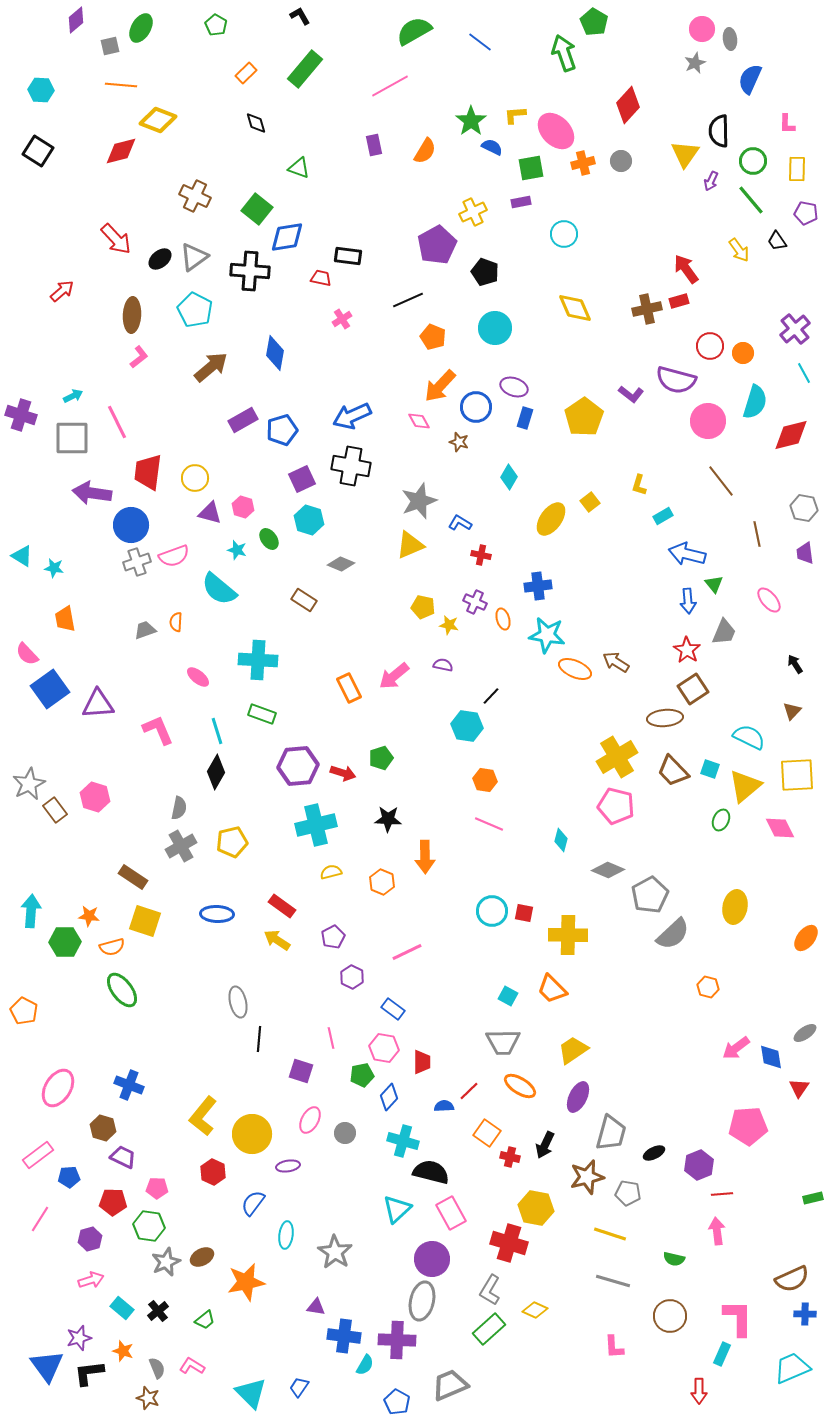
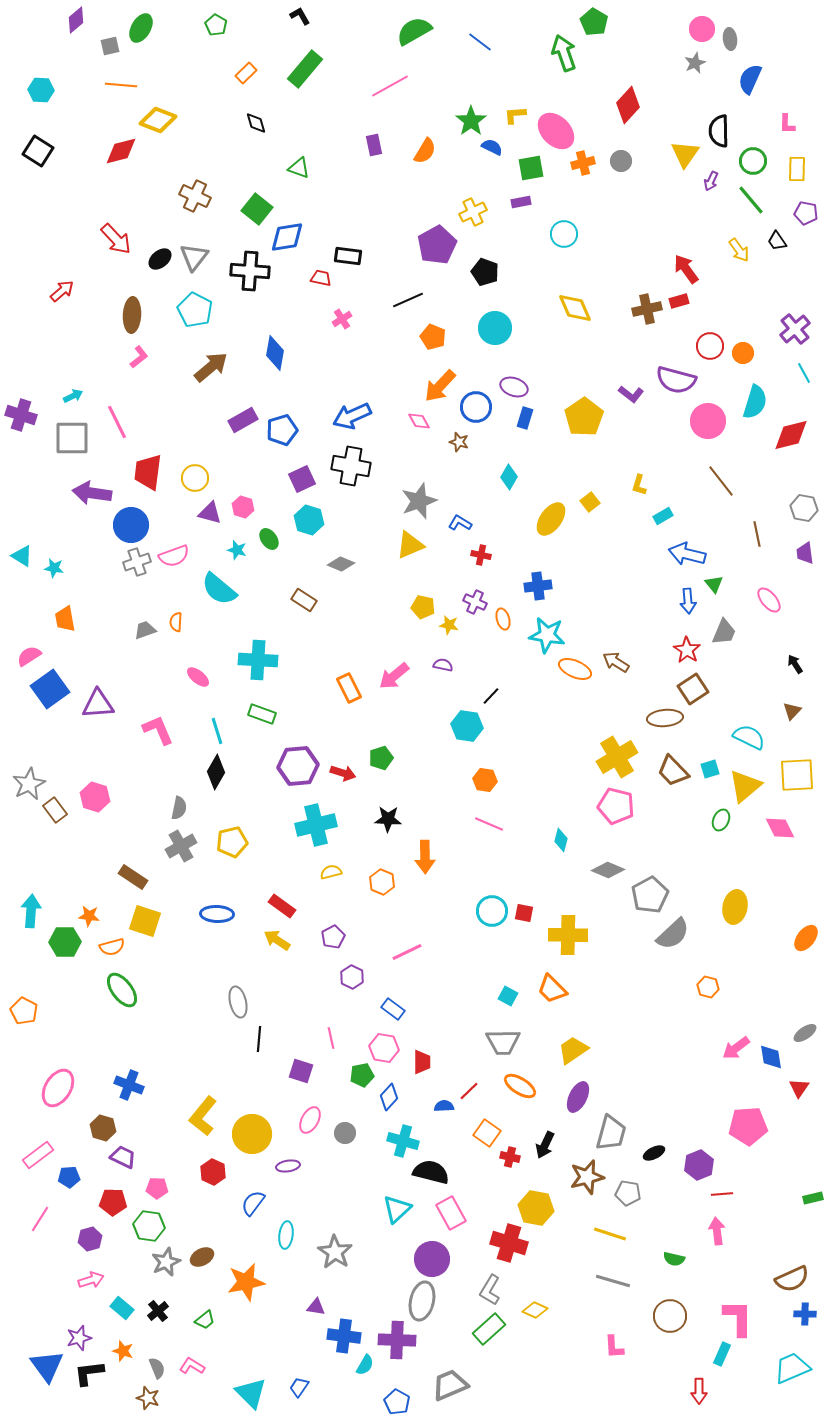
gray triangle at (194, 257): rotated 16 degrees counterclockwise
pink semicircle at (27, 654): moved 2 px right, 2 px down; rotated 100 degrees clockwise
cyan square at (710, 769): rotated 36 degrees counterclockwise
